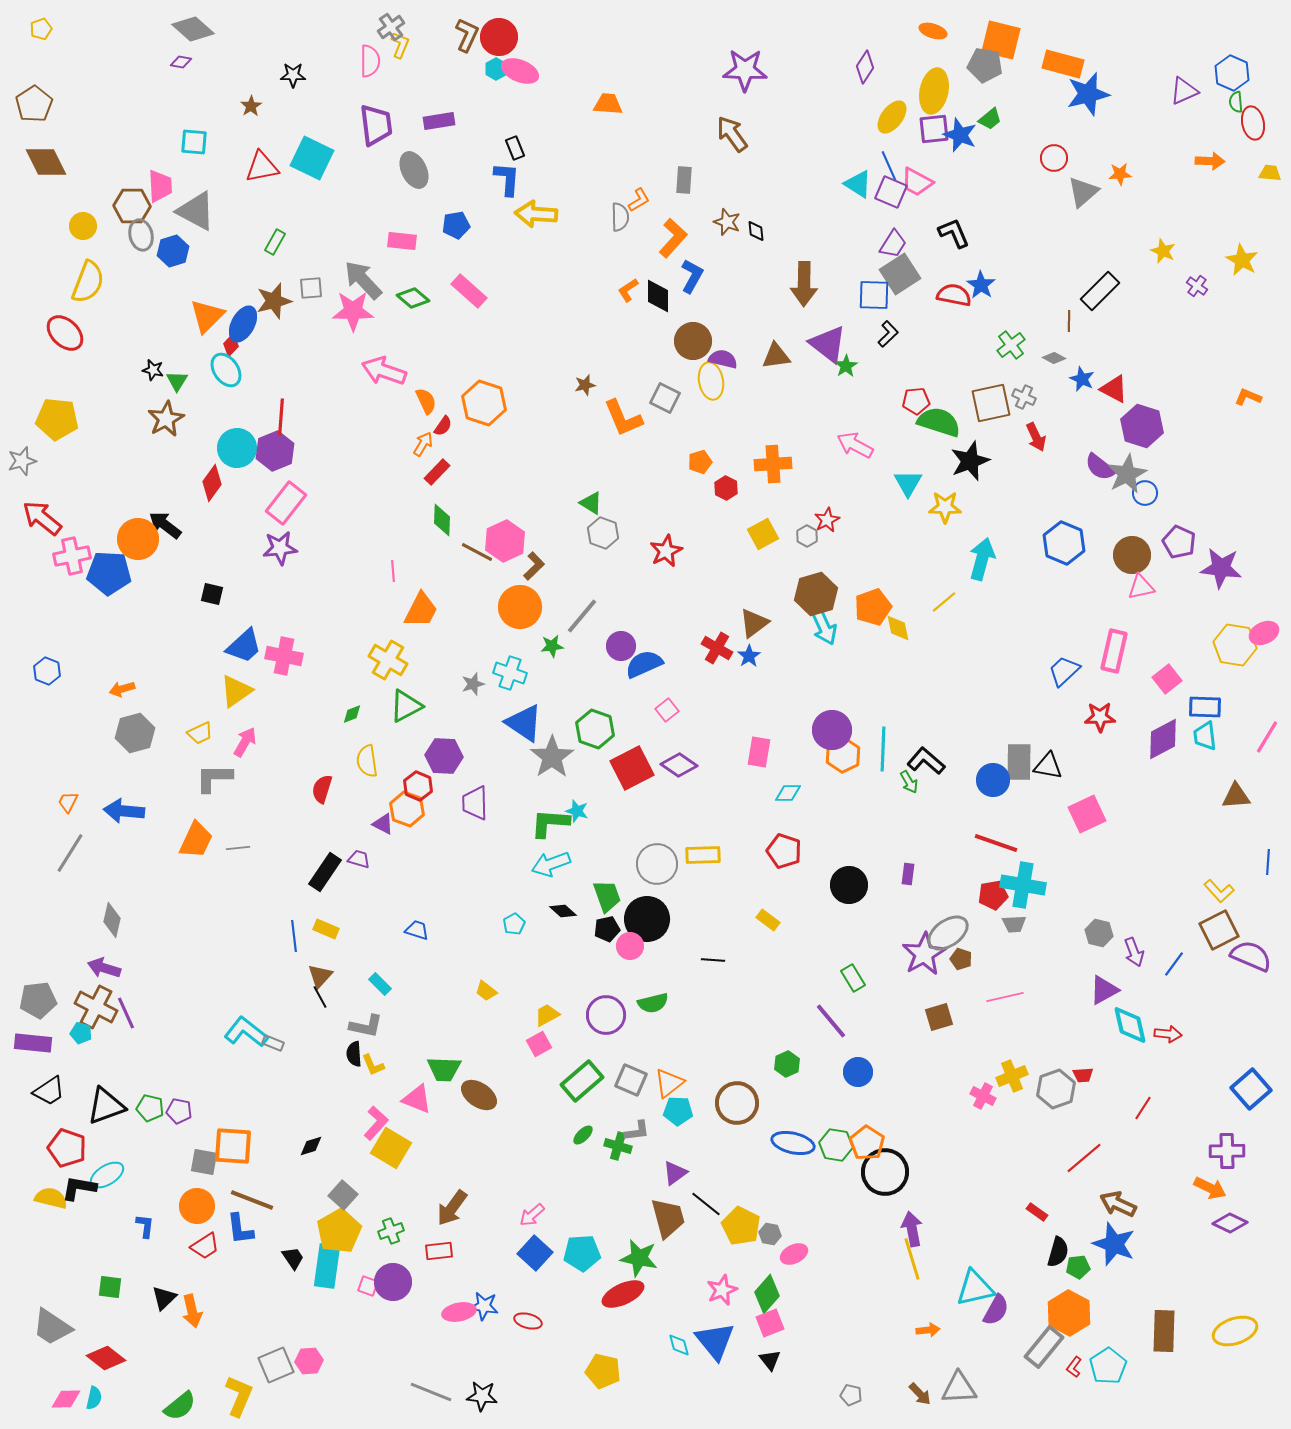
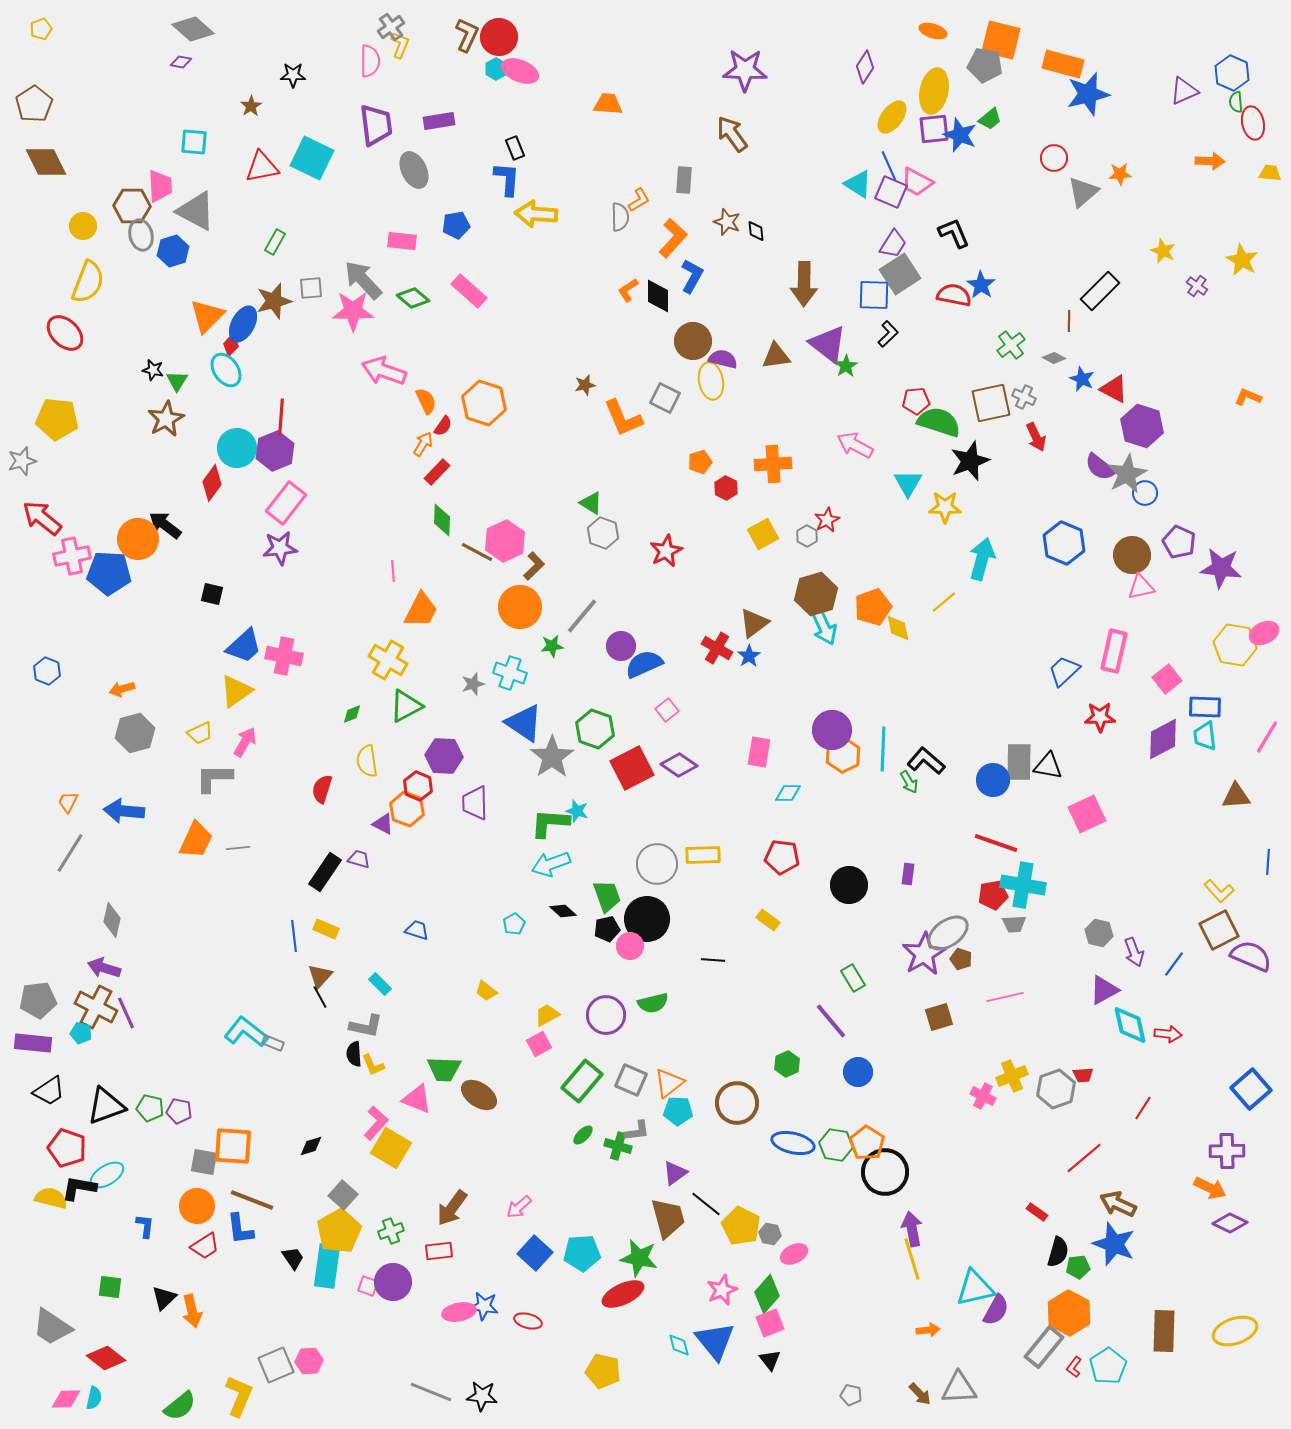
red pentagon at (784, 851): moved 2 px left, 6 px down; rotated 12 degrees counterclockwise
green rectangle at (582, 1081): rotated 9 degrees counterclockwise
pink arrow at (532, 1215): moved 13 px left, 8 px up
